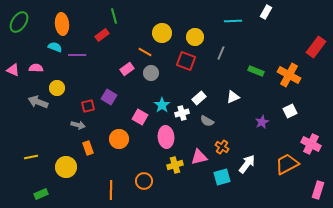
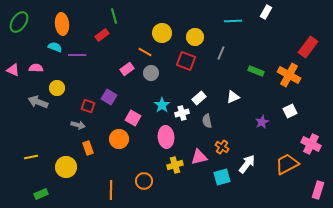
red rectangle at (316, 47): moved 8 px left
red square at (88, 106): rotated 32 degrees clockwise
pink square at (140, 117): moved 7 px left, 1 px down
gray semicircle at (207, 121): rotated 48 degrees clockwise
